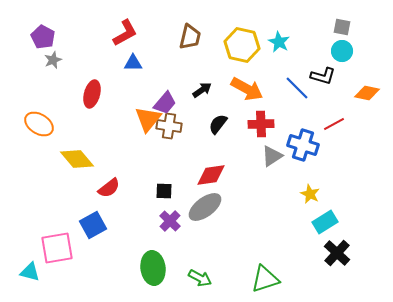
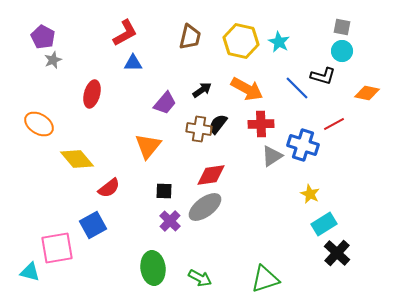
yellow hexagon: moved 1 px left, 4 px up
orange triangle: moved 27 px down
brown cross: moved 30 px right, 3 px down
cyan rectangle: moved 1 px left, 2 px down
